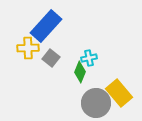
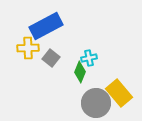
blue rectangle: rotated 20 degrees clockwise
